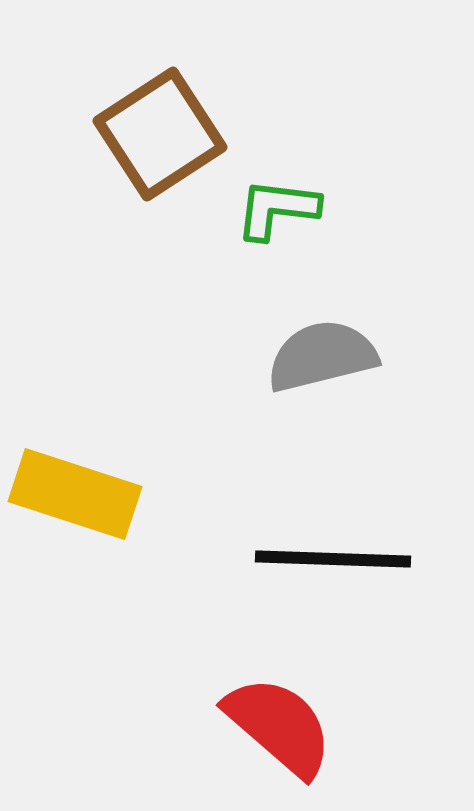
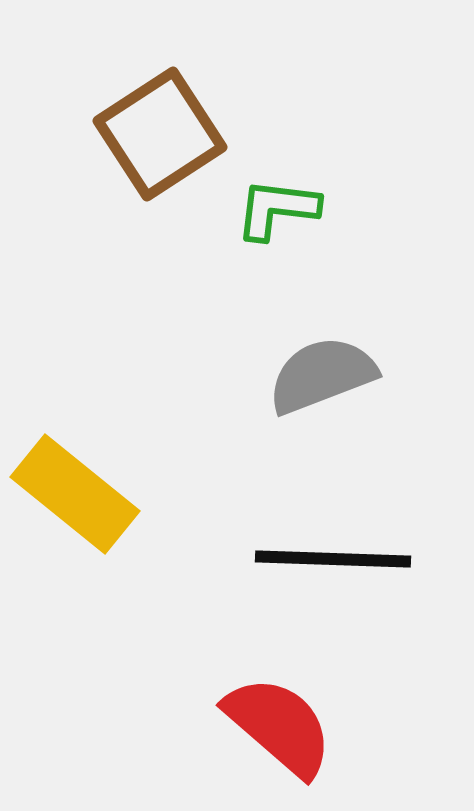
gray semicircle: moved 19 px down; rotated 7 degrees counterclockwise
yellow rectangle: rotated 21 degrees clockwise
